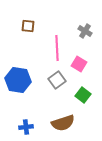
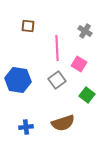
green square: moved 4 px right
